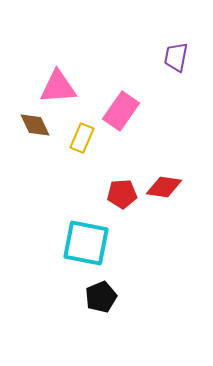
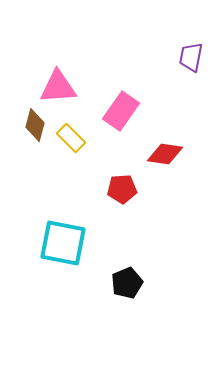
purple trapezoid: moved 15 px right
brown diamond: rotated 40 degrees clockwise
yellow rectangle: moved 11 px left; rotated 68 degrees counterclockwise
red diamond: moved 1 px right, 33 px up
red pentagon: moved 5 px up
cyan square: moved 23 px left
black pentagon: moved 26 px right, 14 px up
